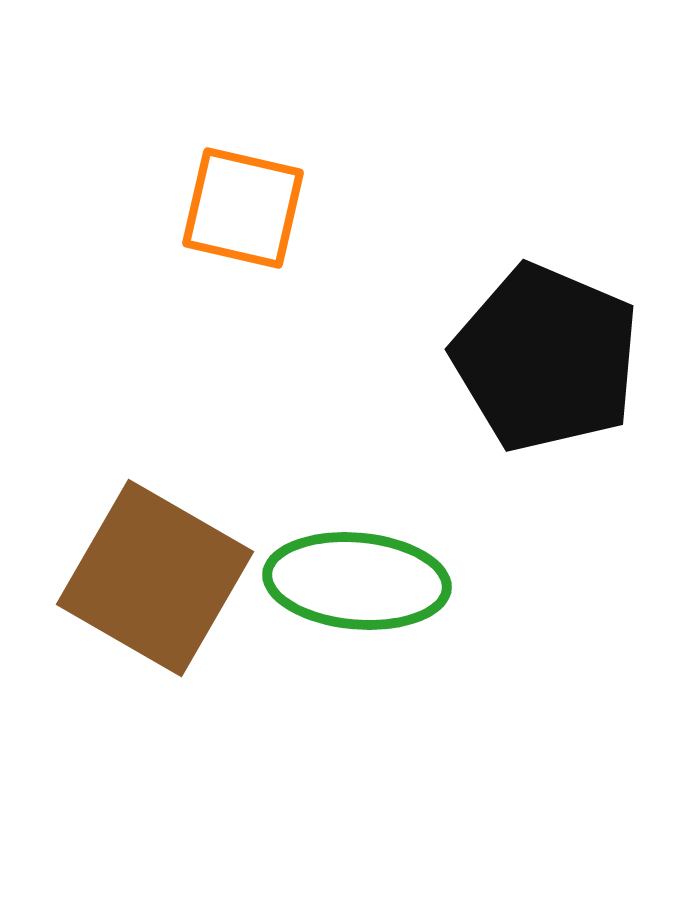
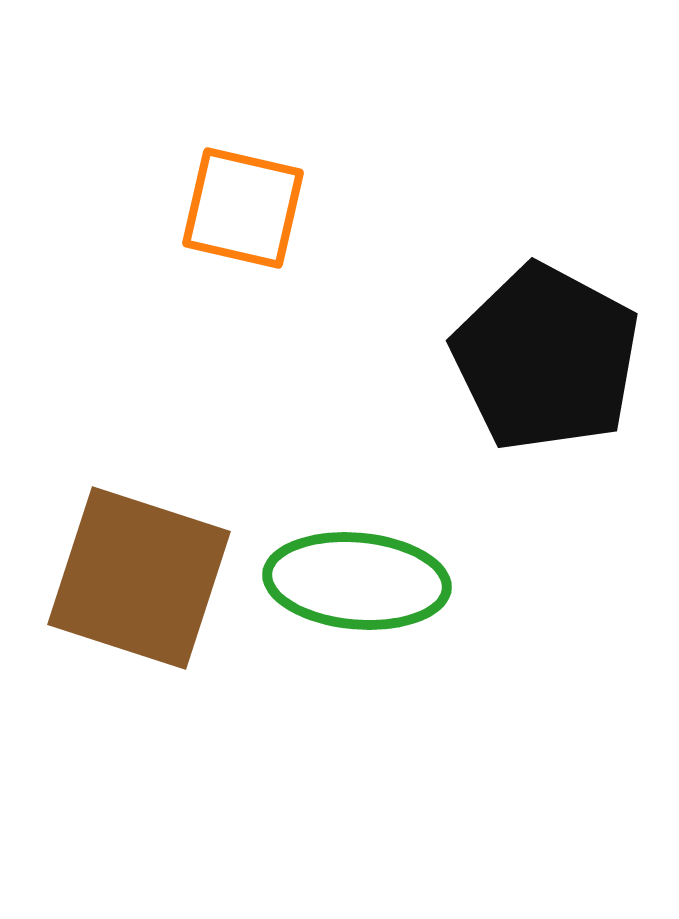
black pentagon: rotated 5 degrees clockwise
brown square: moved 16 px left; rotated 12 degrees counterclockwise
